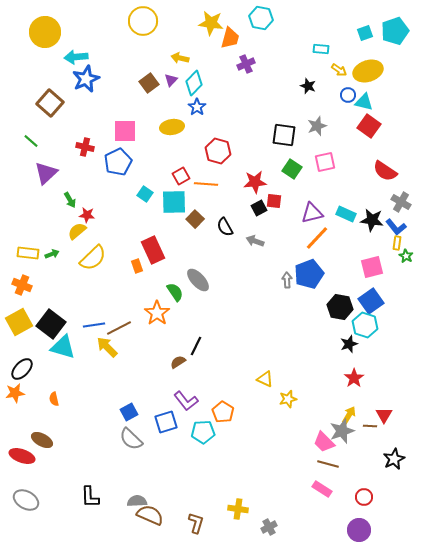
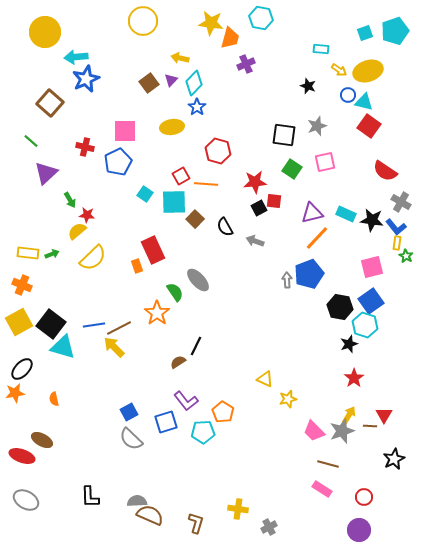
yellow arrow at (107, 347): moved 7 px right
pink trapezoid at (324, 442): moved 10 px left, 11 px up
